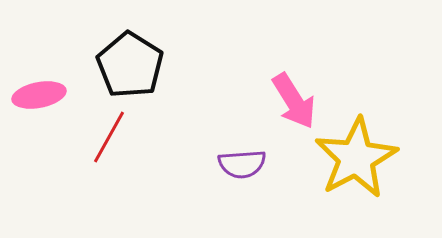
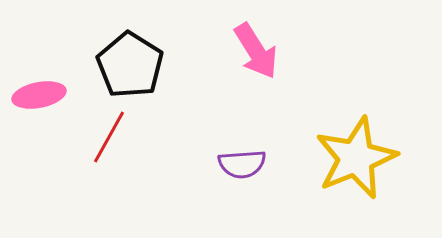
pink arrow: moved 38 px left, 50 px up
yellow star: rotated 6 degrees clockwise
